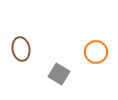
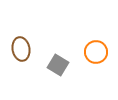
gray square: moved 1 px left, 9 px up
